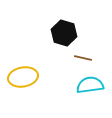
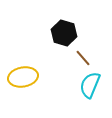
brown line: rotated 36 degrees clockwise
cyan semicircle: rotated 60 degrees counterclockwise
